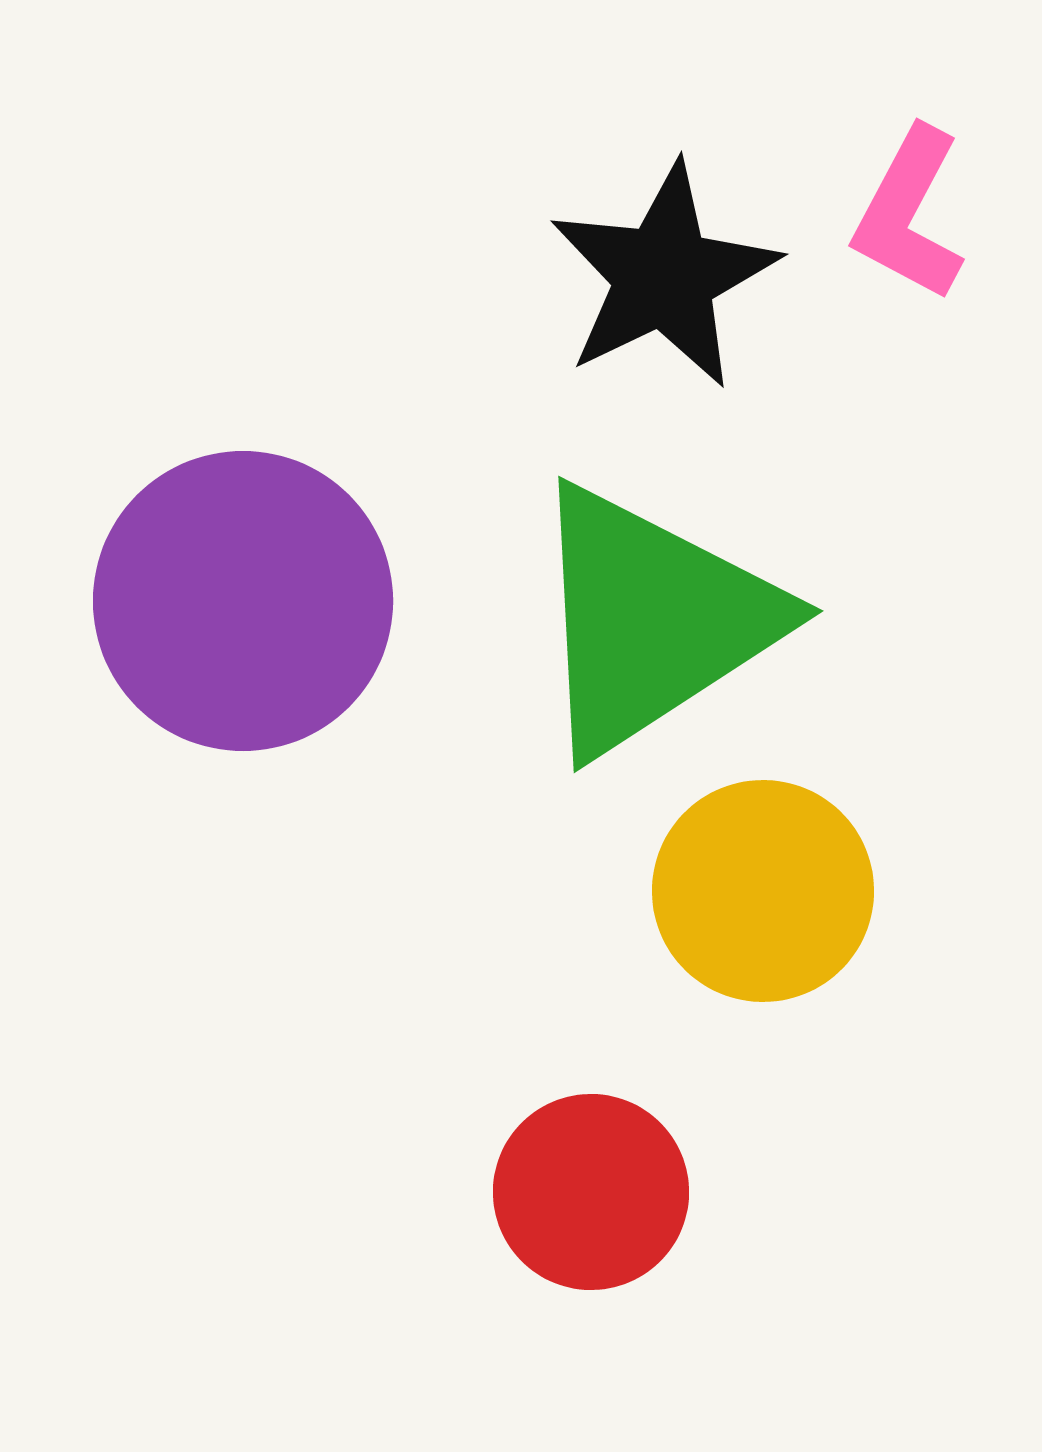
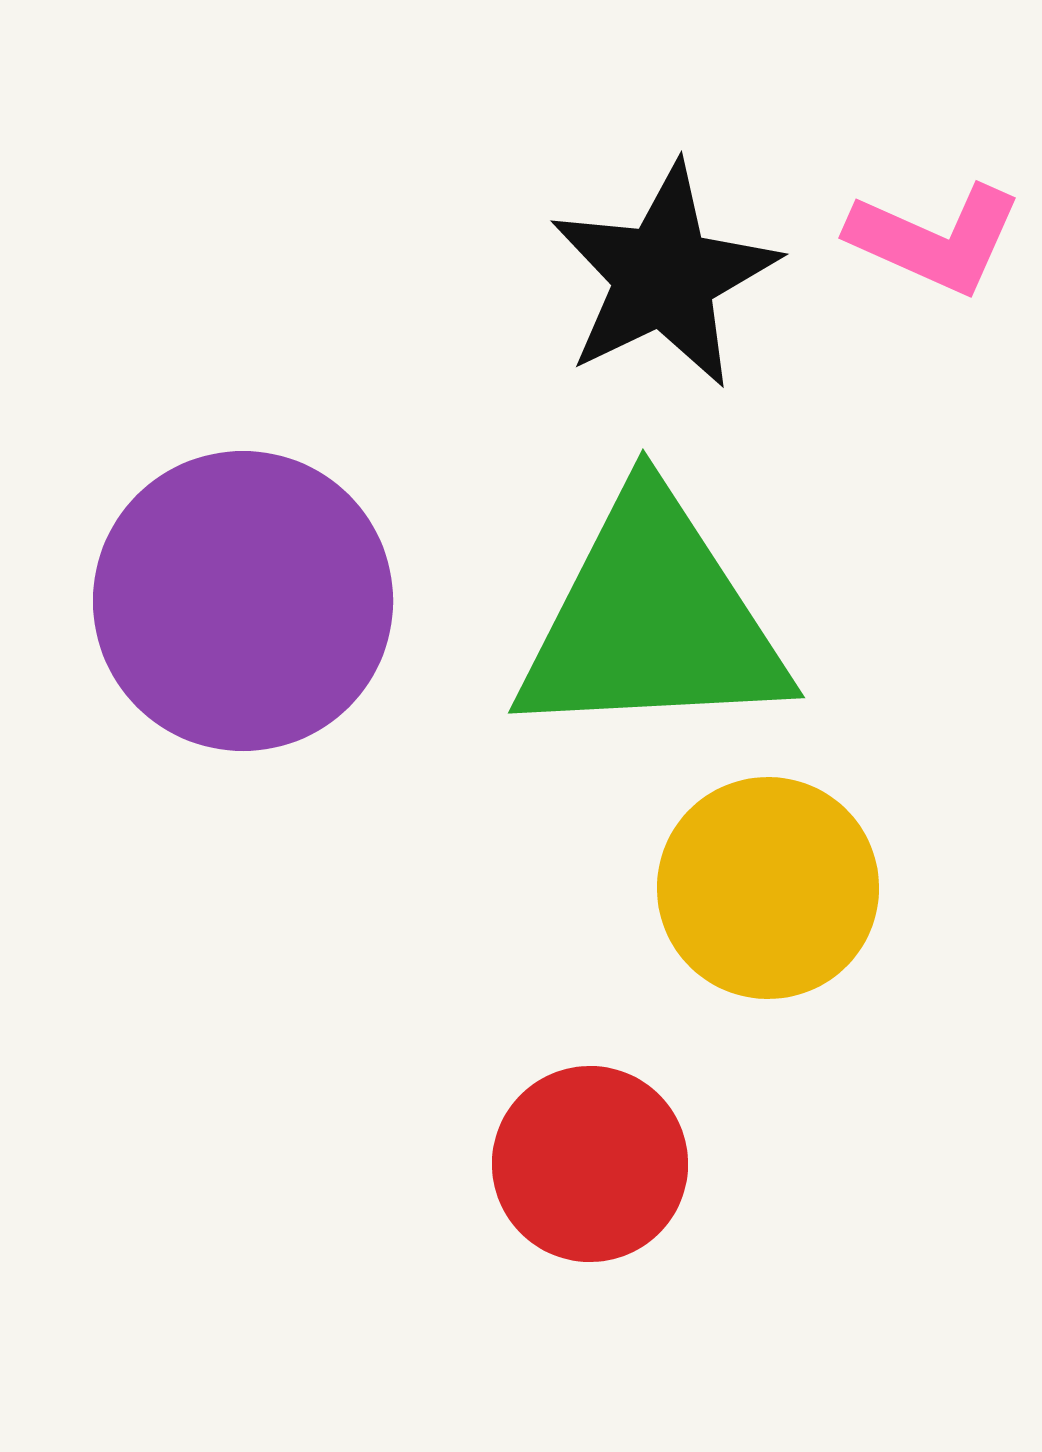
pink L-shape: moved 26 px right, 25 px down; rotated 94 degrees counterclockwise
green triangle: rotated 30 degrees clockwise
yellow circle: moved 5 px right, 3 px up
red circle: moved 1 px left, 28 px up
